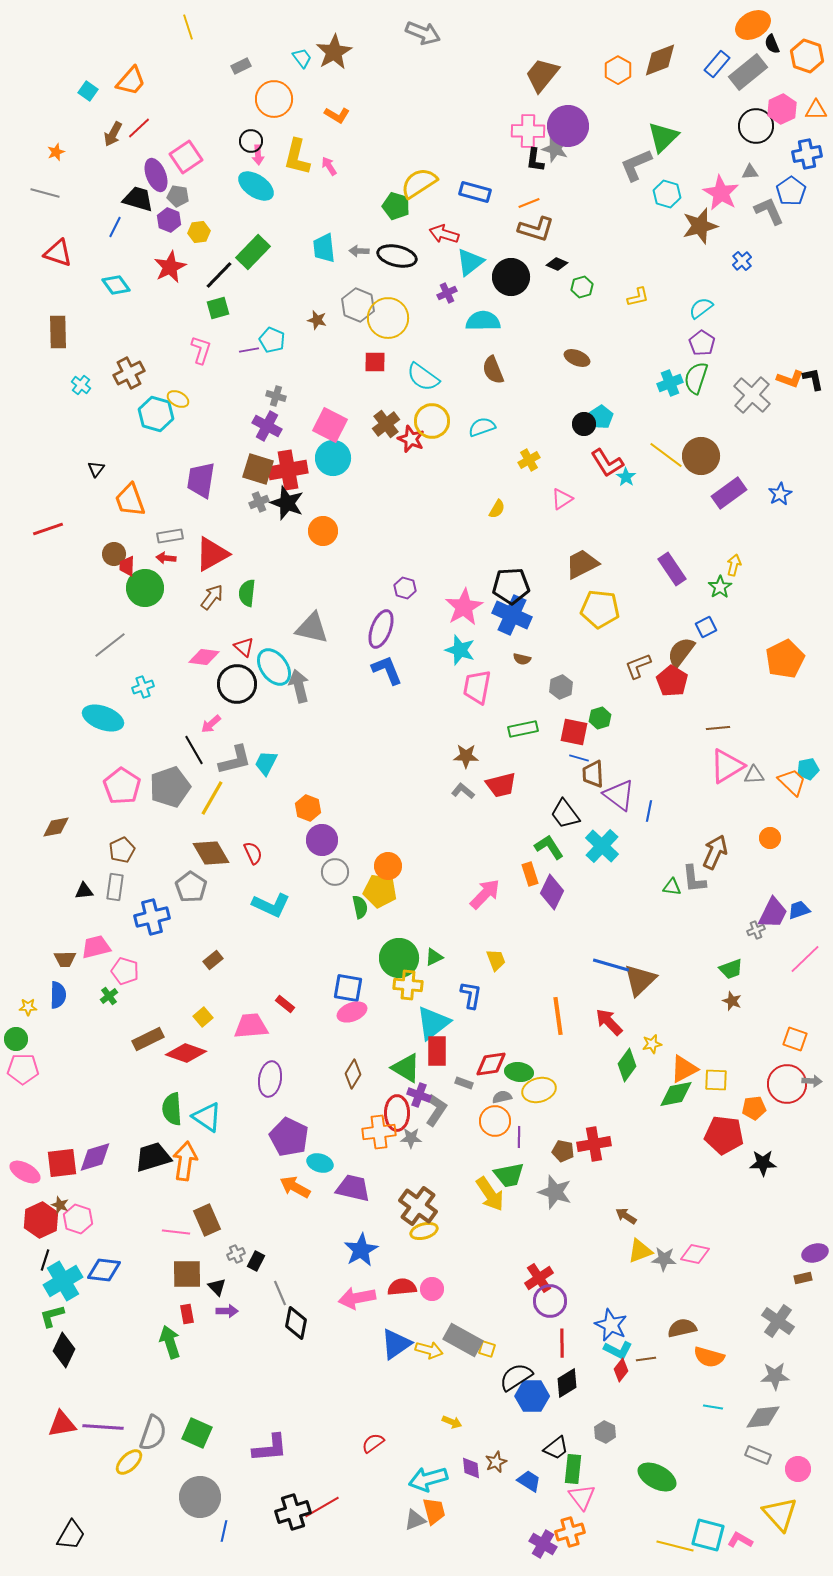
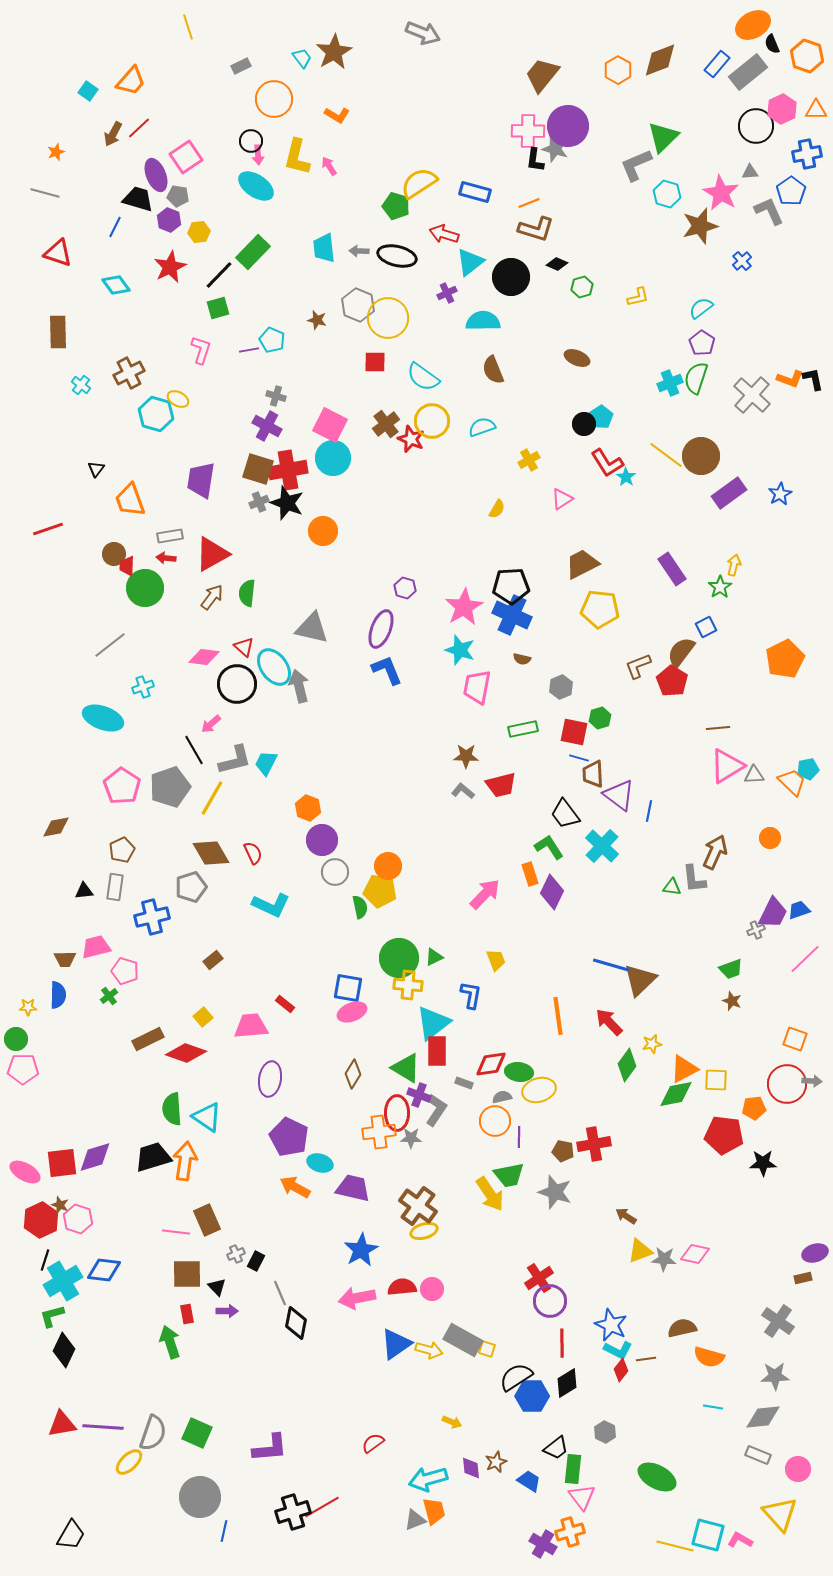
gray pentagon at (191, 887): rotated 20 degrees clockwise
